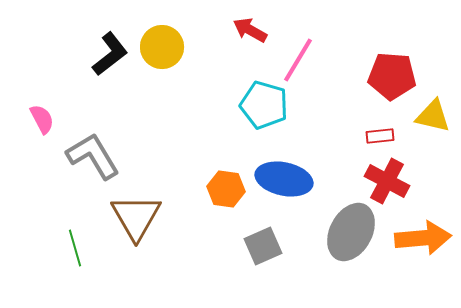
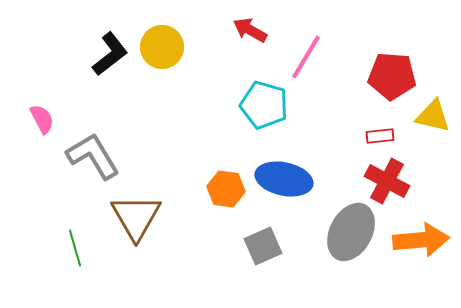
pink line: moved 8 px right, 3 px up
orange arrow: moved 2 px left, 2 px down
